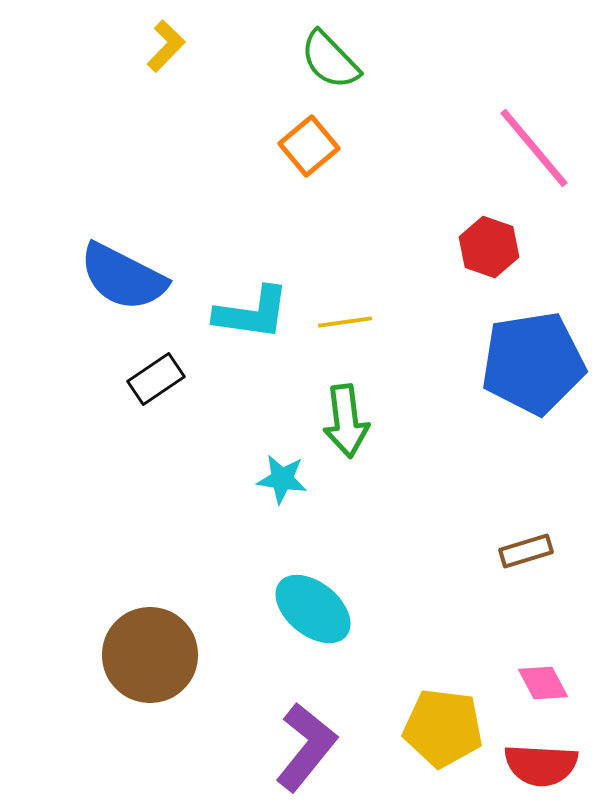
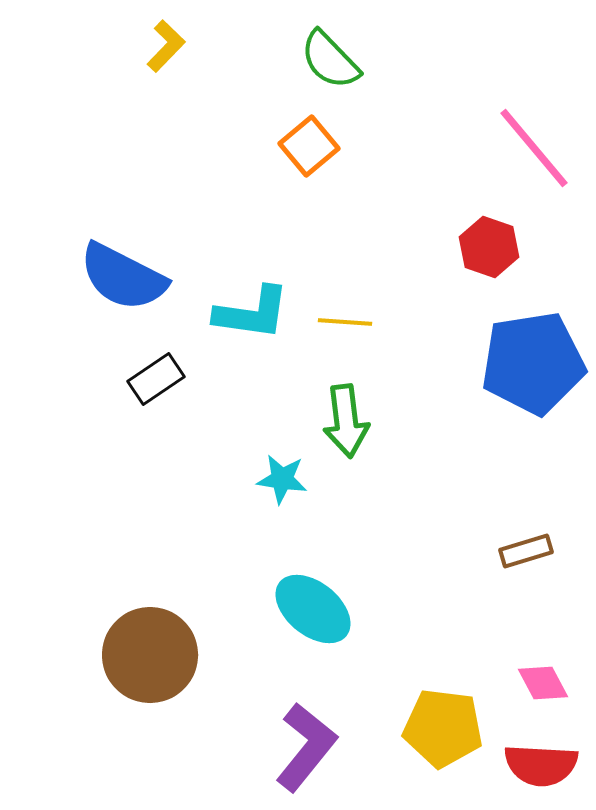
yellow line: rotated 12 degrees clockwise
